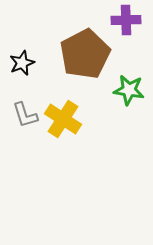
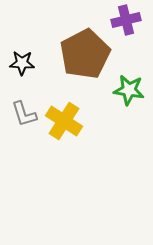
purple cross: rotated 12 degrees counterclockwise
black star: rotated 25 degrees clockwise
gray L-shape: moved 1 px left, 1 px up
yellow cross: moved 1 px right, 2 px down
